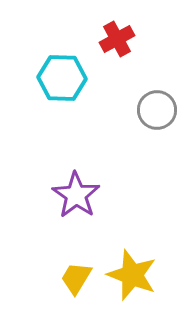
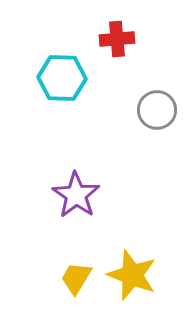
red cross: rotated 24 degrees clockwise
